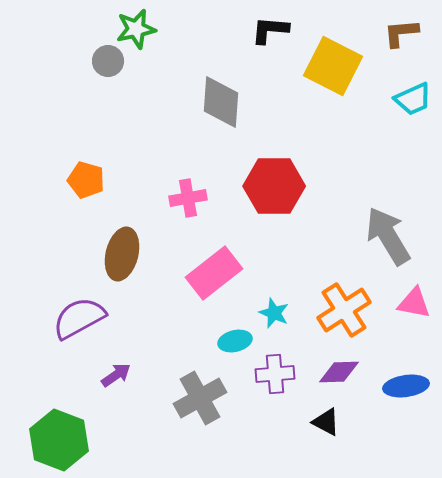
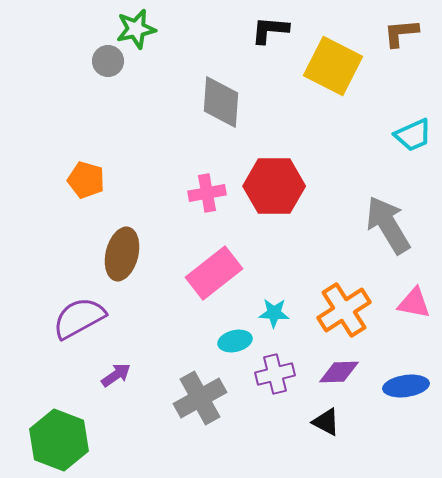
cyan trapezoid: moved 36 px down
pink cross: moved 19 px right, 5 px up
gray arrow: moved 11 px up
cyan star: rotated 20 degrees counterclockwise
purple cross: rotated 9 degrees counterclockwise
